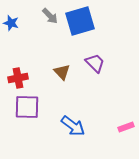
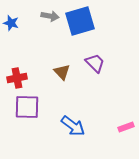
gray arrow: rotated 36 degrees counterclockwise
red cross: moved 1 px left
